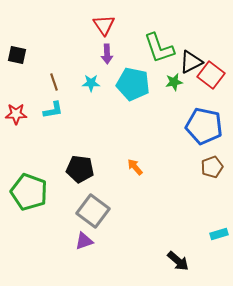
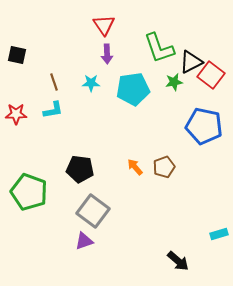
cyan pentagon: moved 5 px down; rotated 20 degrees counterclockwise
brown pentagon: moved 48 px left
